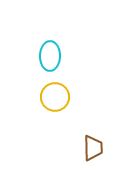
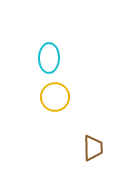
cyan ellipse: moved 1 px left, 2 px down
